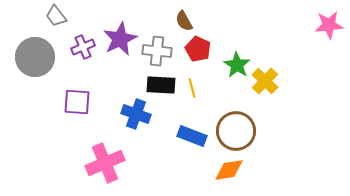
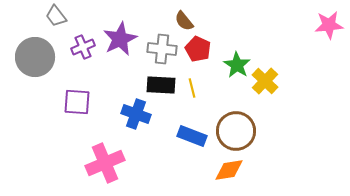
brown semicircle: rotated 10 degrees counterclockwise
gray cross: moved 5 px right, 2 px up
